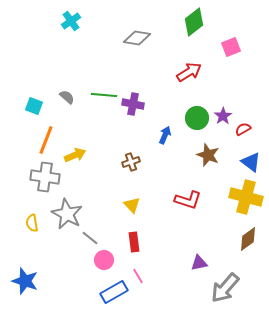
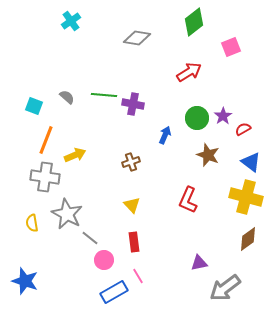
red L-shape: rotated 96 degrees clockwise
gray arrow: rotated 12 degrees clockwise
